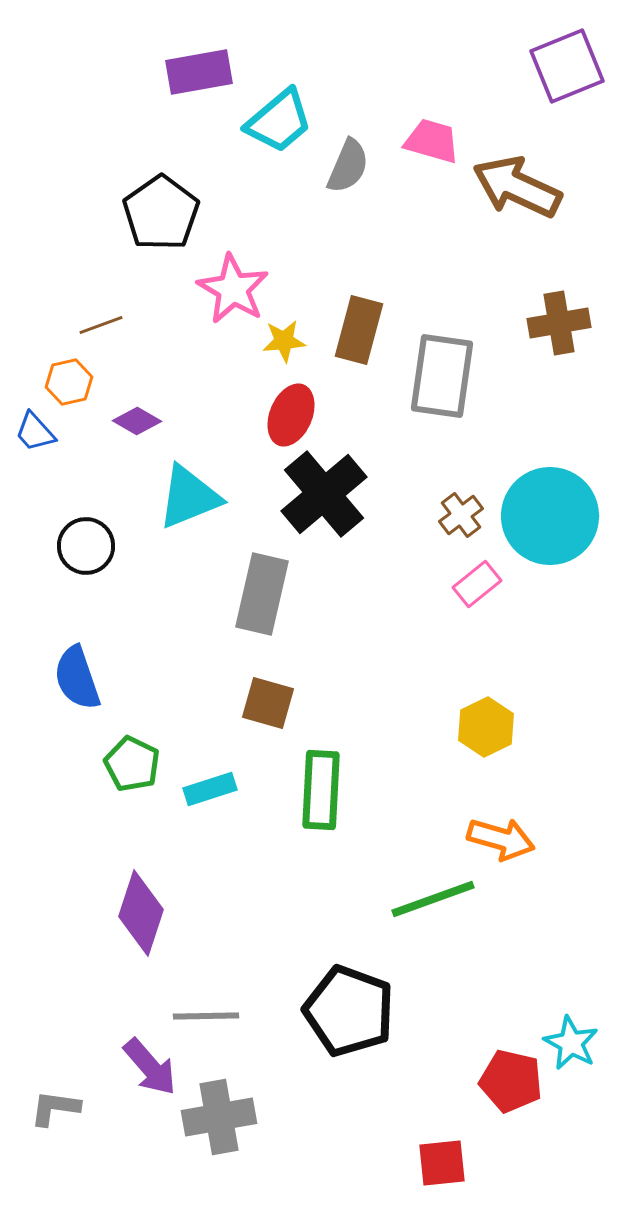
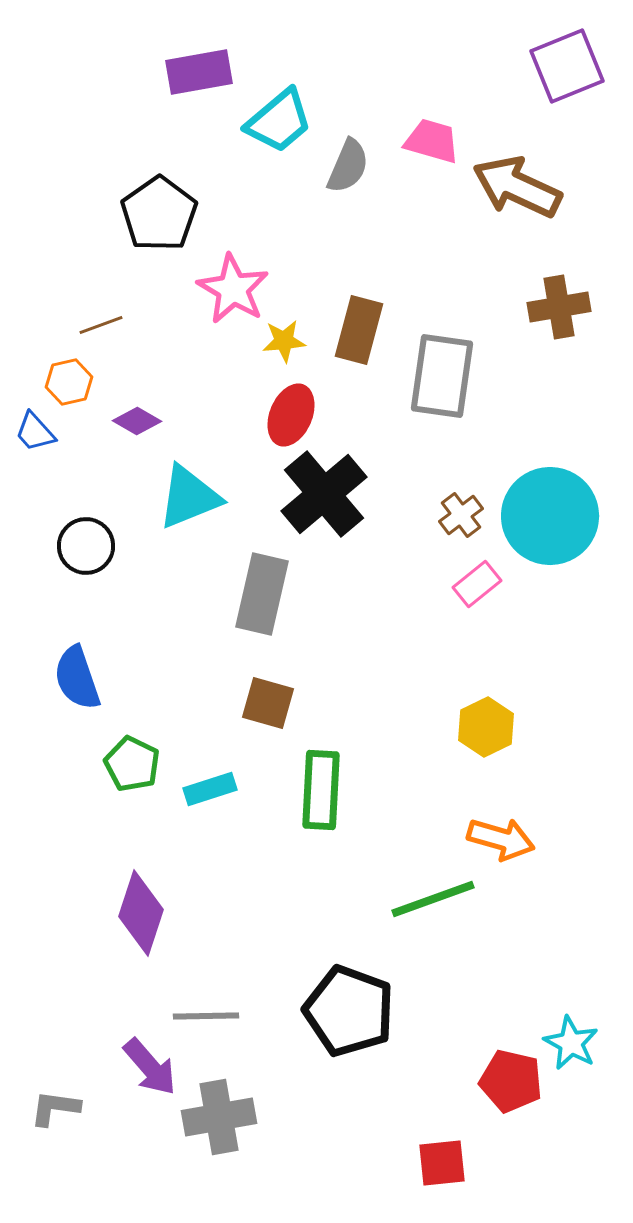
black pentagon at (161, 213): moved 2 px left, 1 px down
brown cross at (559, 323): moved 16 px up
